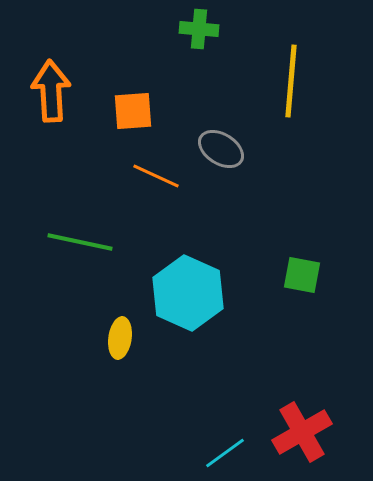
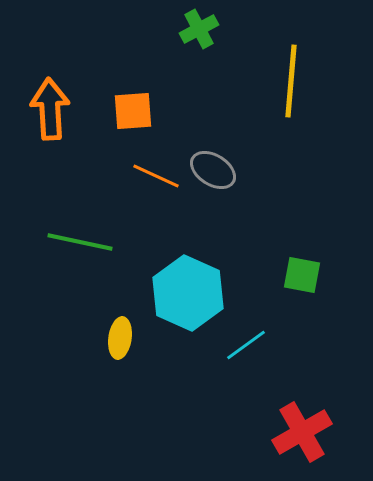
green cross: rotated 33 degrees counterclockwise
orange arrow: moved 1 px left, 18 px down
gray ellipse: moved 8 px left, 21 px down
cyan line: moved 21 px right, 108 px up
